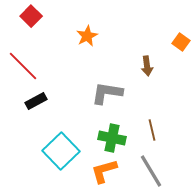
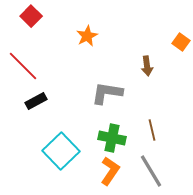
orange L-shape: moved 6 px right; rotated 140 degrees clockwise
